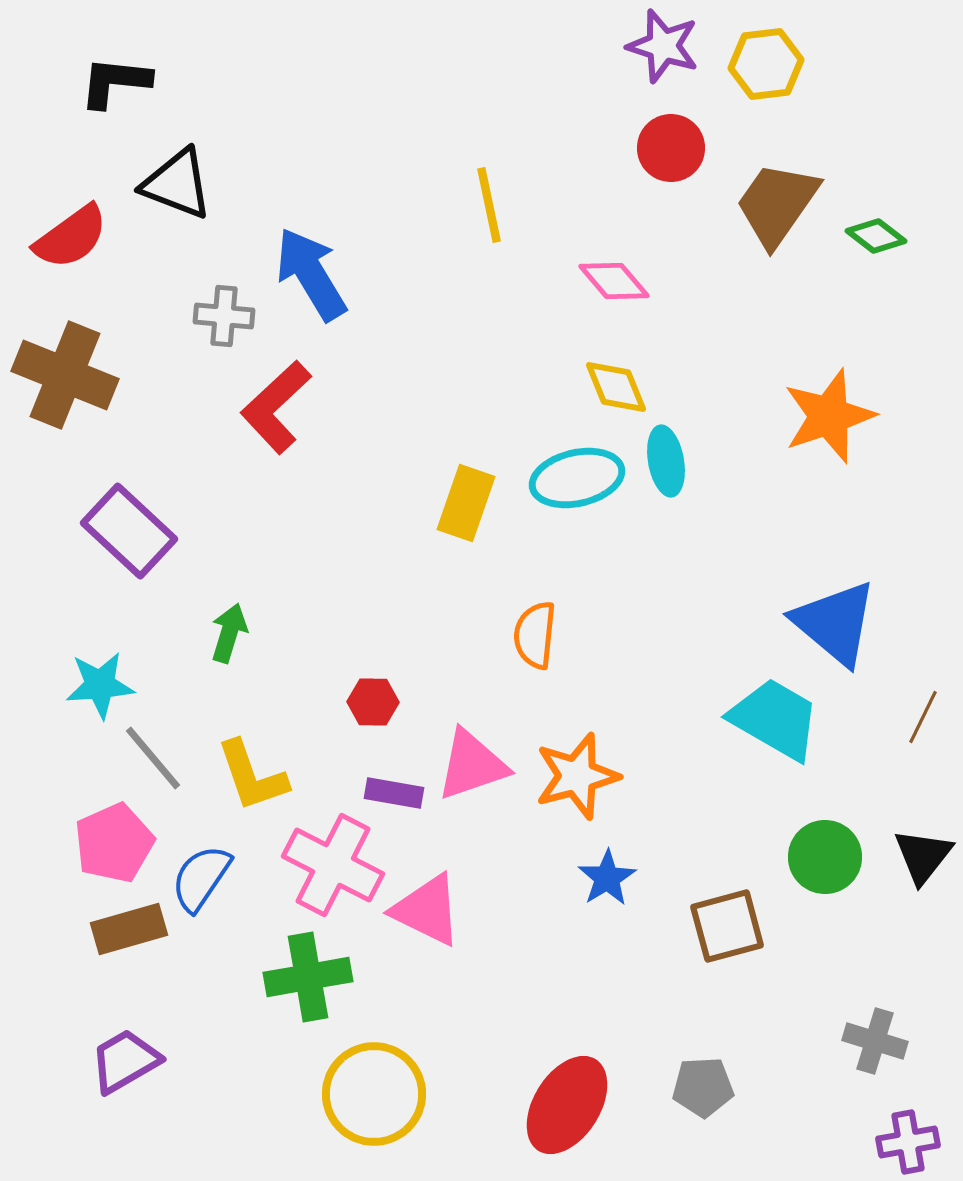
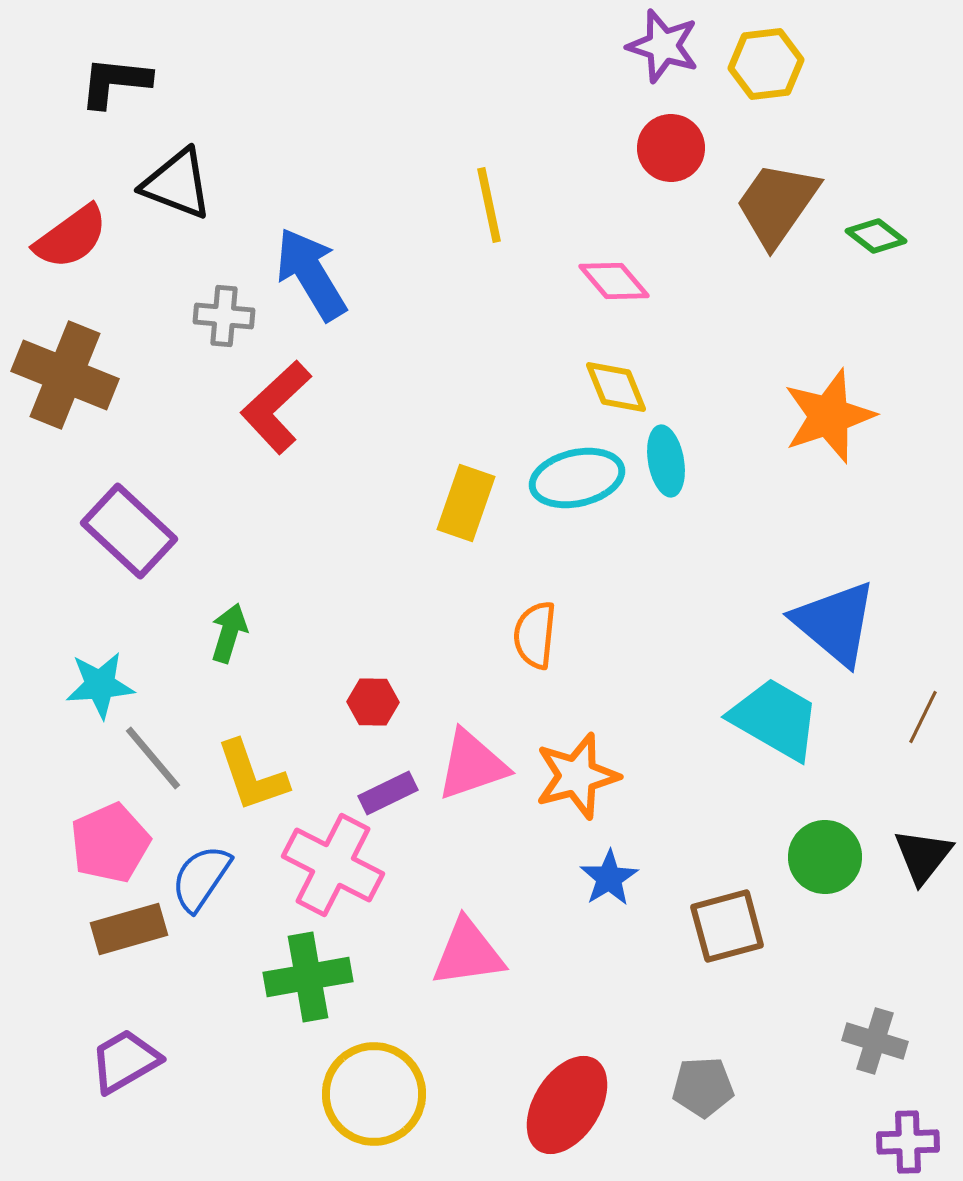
purple rectangle at (394, 793): moved 6 px left; rotated 36 degrees counterclockwise
pink pentagon at (114, 843): moved 4 px left
blue star at (607, 878): moved 2 px right
pink triangle at (427, 910): moved 41 px right, 43 px down; rotated 34 degrees counterclockwise
purple cross at (908, 1142): rotated 8 degrees clockwise
